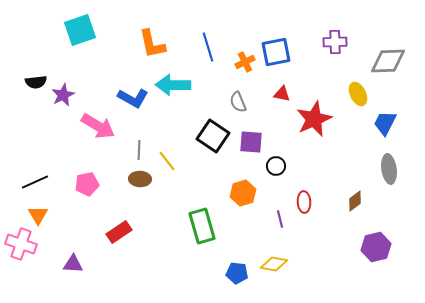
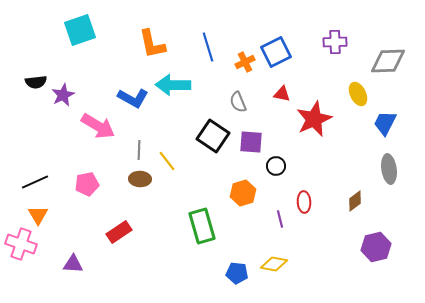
blue square: rotated 16 degrees counterclockwise
